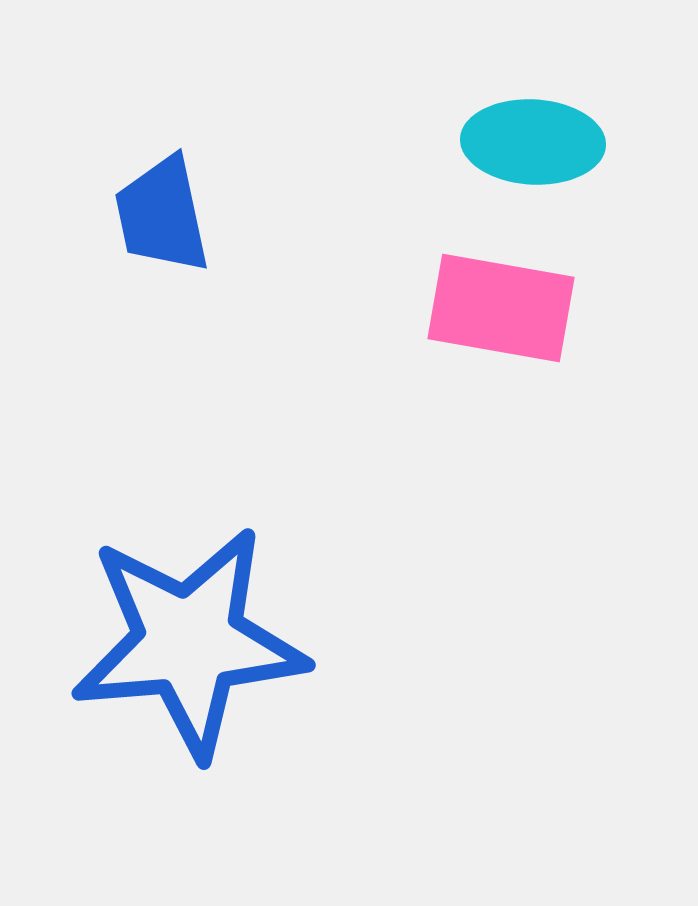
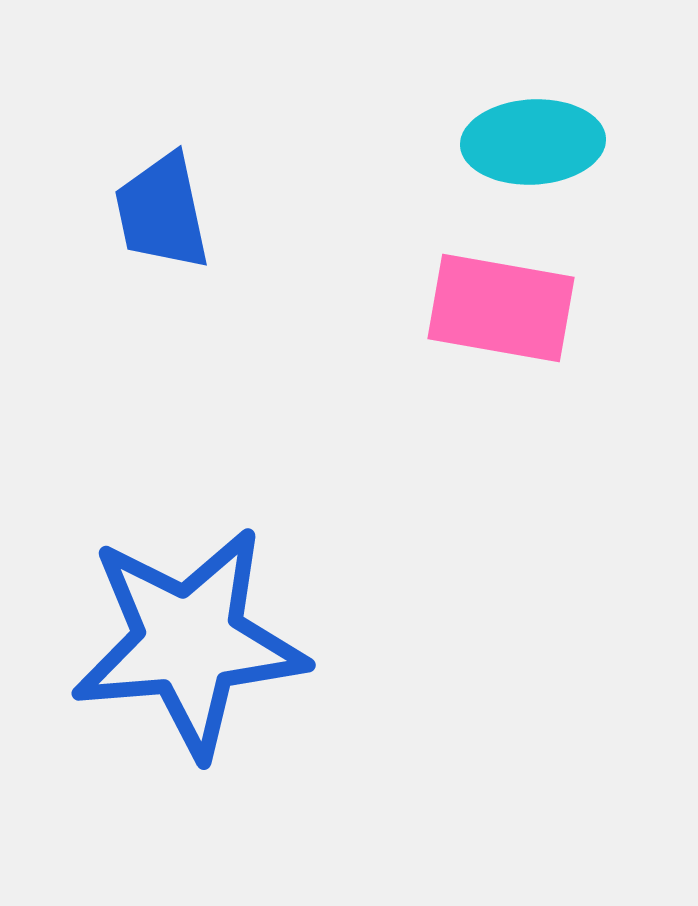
cyan ellipse: rotated 6 degrees counterclockwise
blue trapezoid: moved 3 px up
